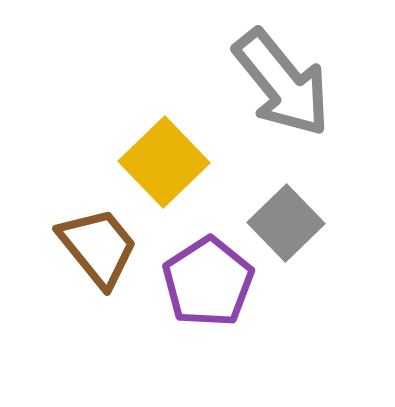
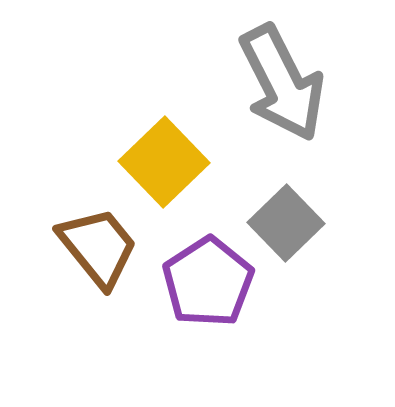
gray arrow: rotated 12 degrees clockwise
